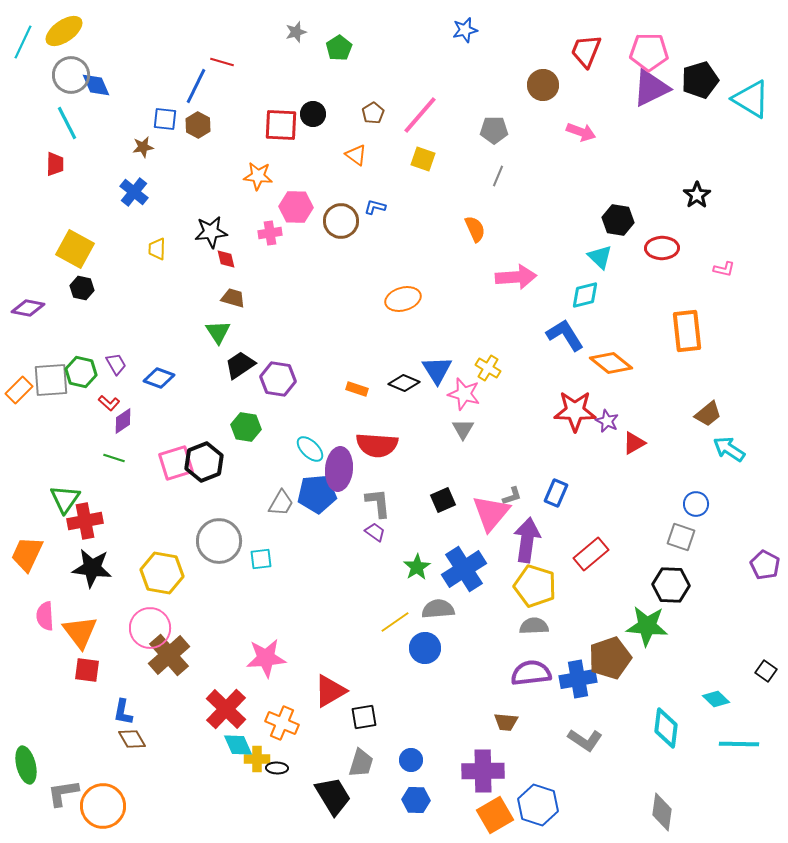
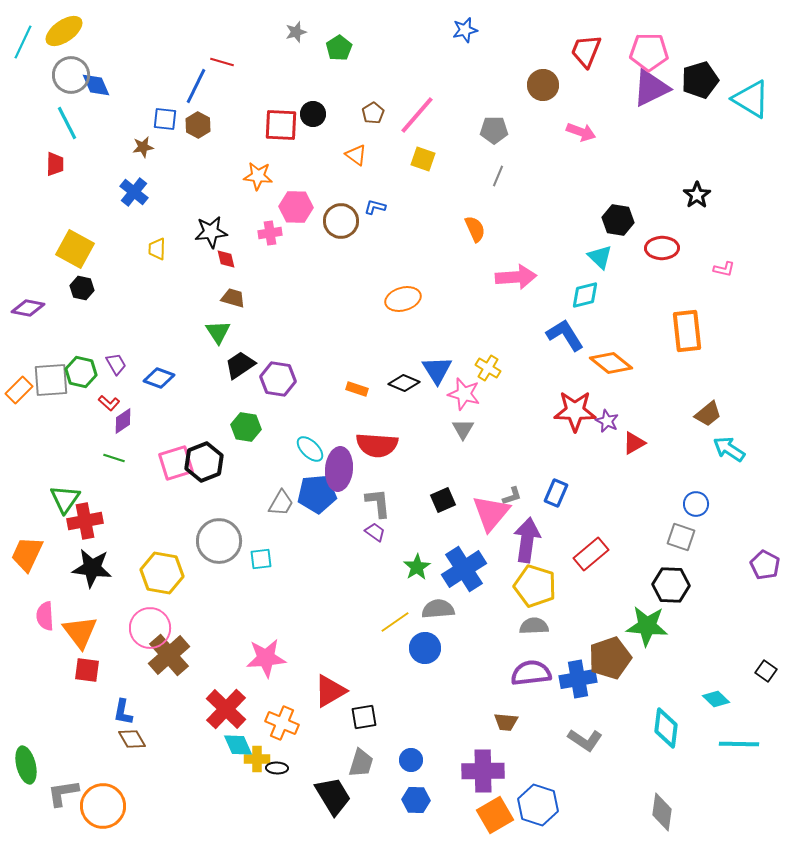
pink line at (420, 115): moved 3 px left
